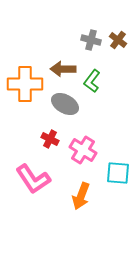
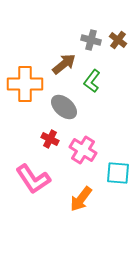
brown arrow: moved 1 px right, 5 px up; rotated 140 degrees clockwise
gray ellipse: moved 1 px left, 3 px down; rotated 12 degrees clockwise
orange arrow: moved 3 px down; rotated 16 degrees clockwise
